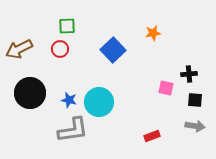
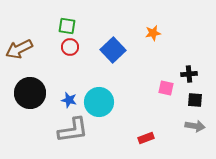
green square: rotated 12 degrees clockwise
red circle: moved 10 px right, 2 px up
red rectangle: moved 6 px left, 2 px down
